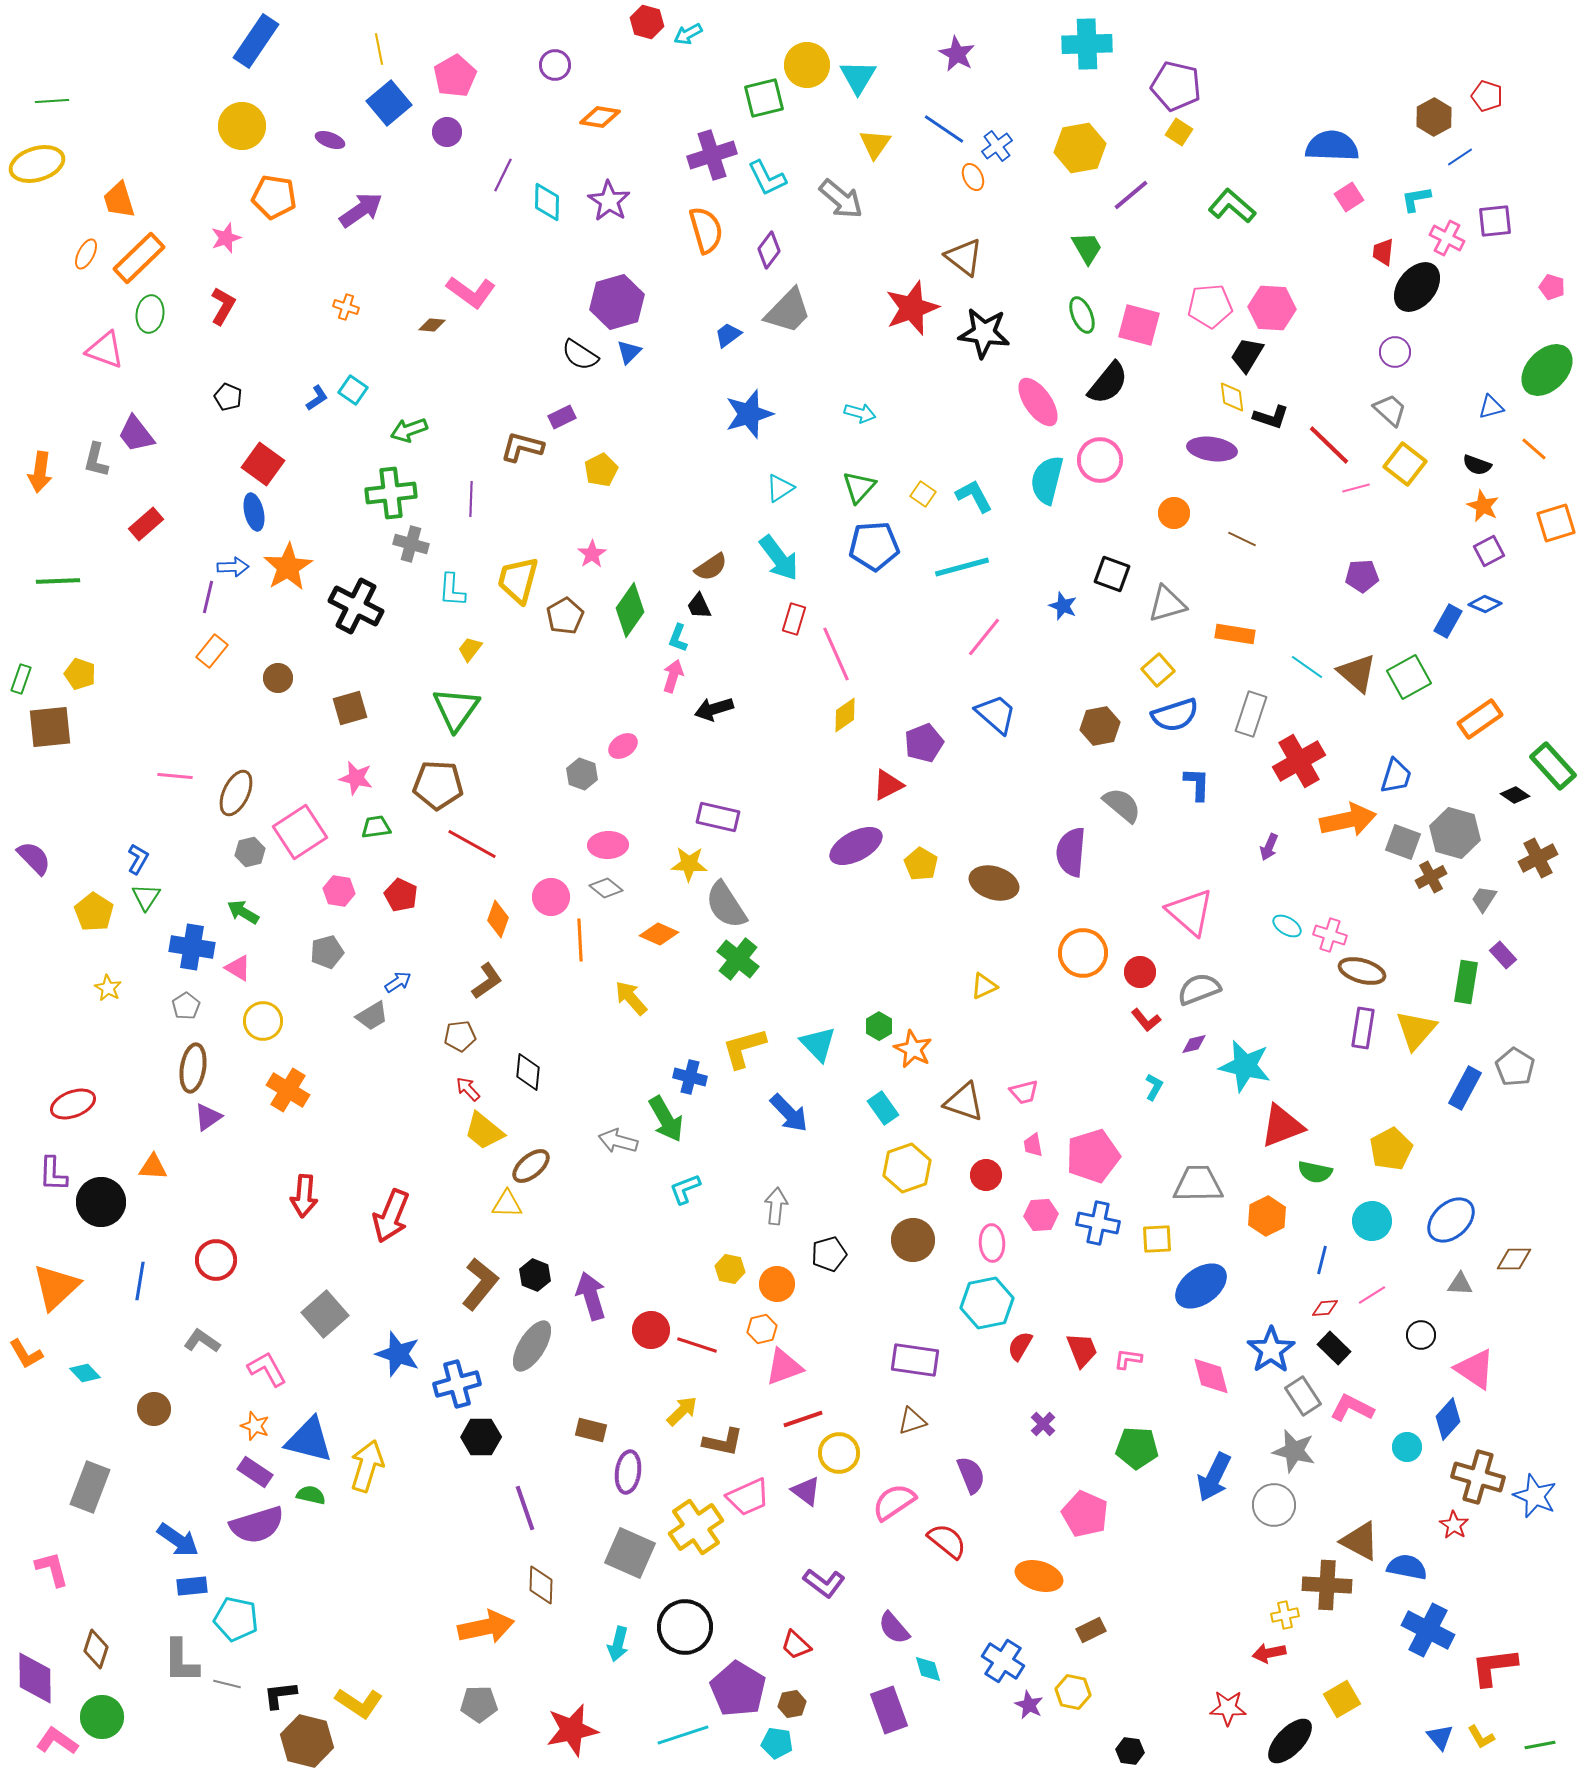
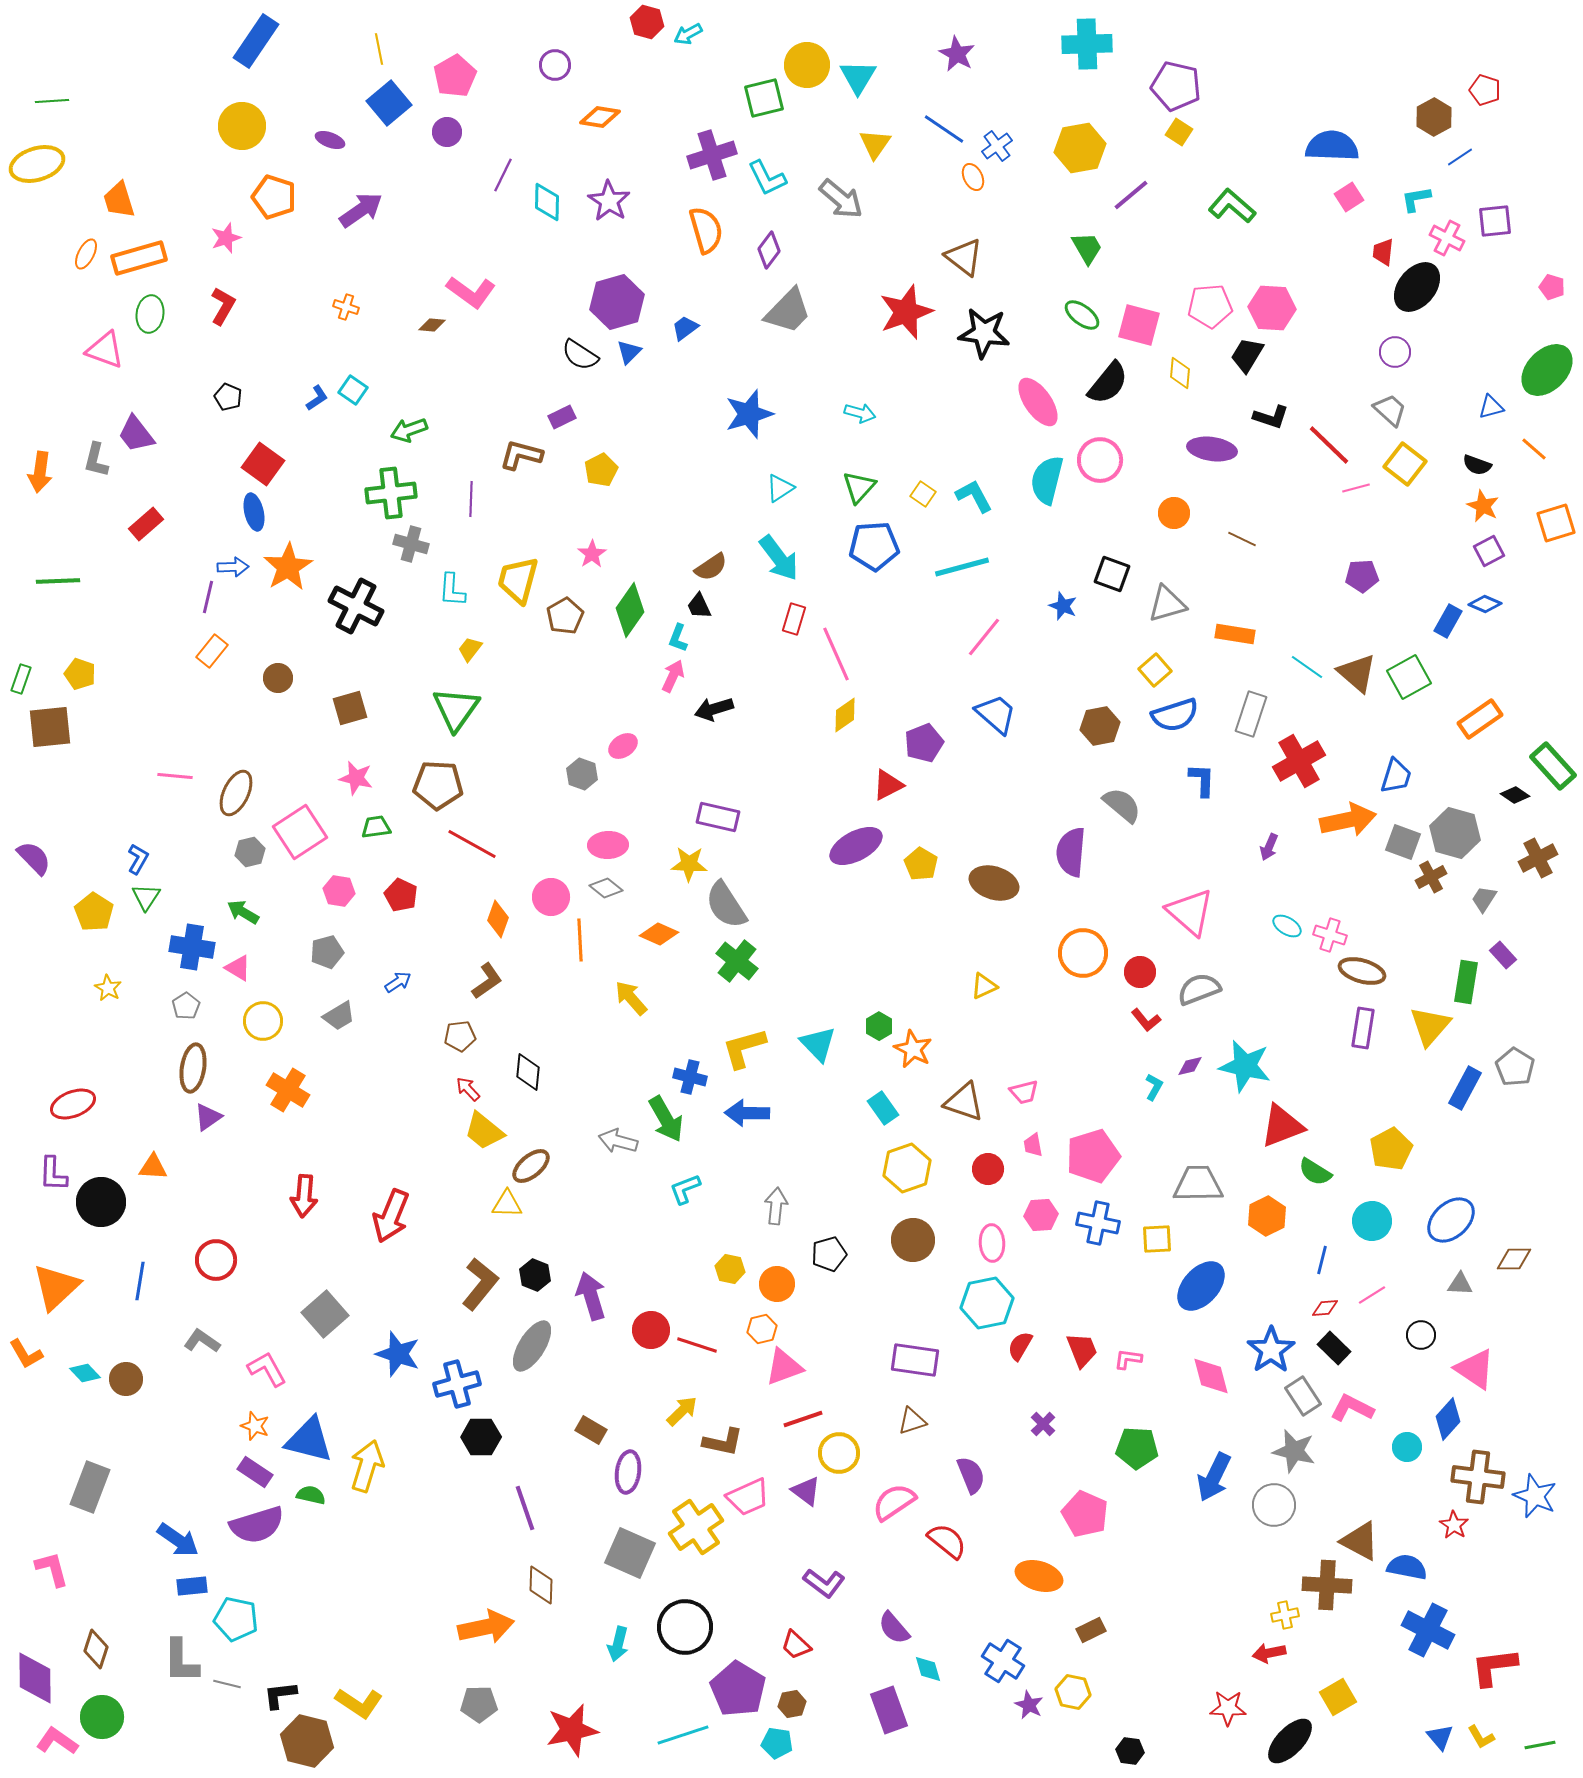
red pentagon at (1487, 96): moved 2 px left, 6 px up
orange pentagon at (274, 197): rotated 9 degrees clockwise
orange rectangle at (139, 258): rotated 28 degrees clockwise
red star at (912, 308): moved 6 px left, 4 px down
green ellipse at (1082, 315): rotated 30 degrees counterclockwise
blue trapezoid at (728, 335): moved 43 px left, 7 px up
yellow diamond at (1232, 397): moved 52 px left, 24 px up; rotated 12 degrees clockwise
brown L-shape at (522, 447): moved 1 px left, 8 px down
yellow square at (1158, 670): moved 3 px left
pink arrow at (673, 676): rotated 8 degrees clockwise
blue L-shape at (1197, 784): moved 5 px right, 4 px up
green cross at (738, 959): moved 1 px left, 2 px down
gray trapezoid at (372, 1016): moved 33 px left
yellow triangle at (1416, 1030): moved 14 px right, 4 px up
purple diamond at (1194, 1044): moved 4 px left, 22 px down
blue arrow at (789, 1113): moved 42 px left; rotated 135 degrees clockwise
green semicircle at (1315, 1172): rotated 20 degrees clockwise
red circle at (986, 1175): moved 2 px right, 6 px up
blue ellipse at (1201, 1286): rotated 12 degrees counterclockwise
brown circle at (154, 1409): moved 28 px left, 30 px up
brown rectangle at (591, 1430): rotated 16 degrees clockwise
brown cross at (1478, 1477): rotated 9 degrees counterclockwise
yellow square at (1342, 1699): moved 4 px left, 2 px up
